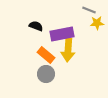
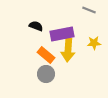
yellow star: moved 3 px left, 20 px down
